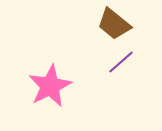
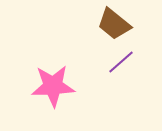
pink star: moved 3 px right; rotated 24 degrees clockwise
